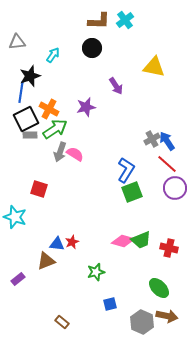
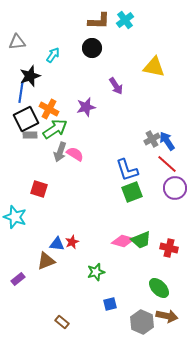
blue L-shape: moved 1 px right; rotated 130 degrees clockwise
